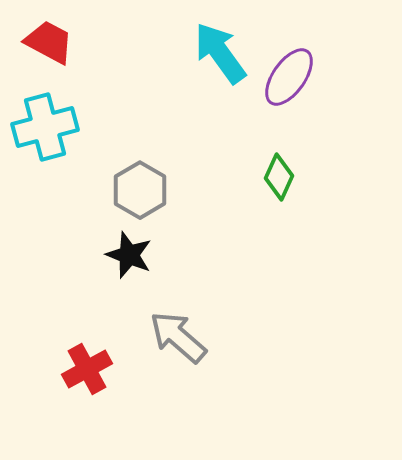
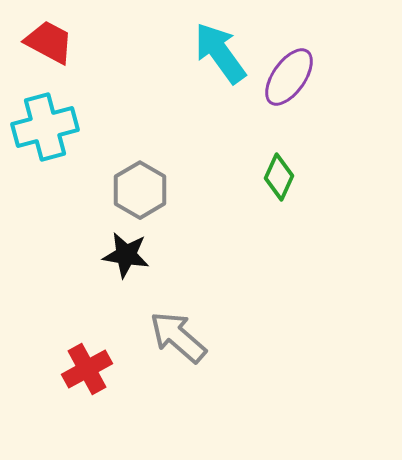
black star: moved 3 px left; rotated 12 degrees counterclockwise
